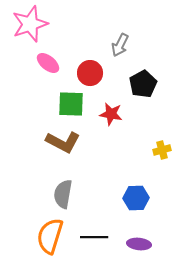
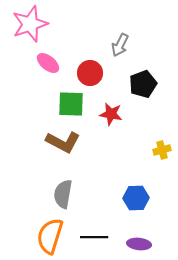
black pentagon: rotated 8 degrees clockwise
